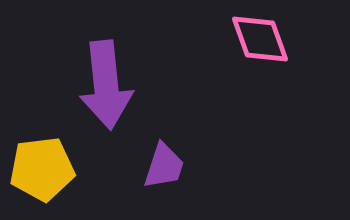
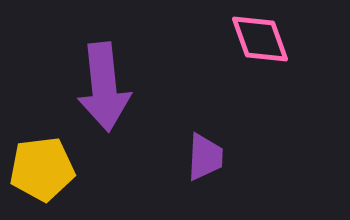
purple arrow: moved 2 px left, 2 px down
purple trapezoid: moved 41 px right, 9 px up; rotated 15 degrees counterclockwise
